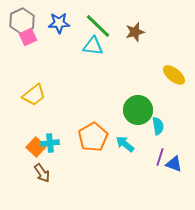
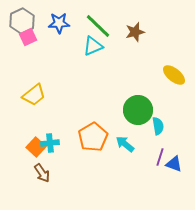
cyan triangle: rotated 30 degrees counterclockwise
